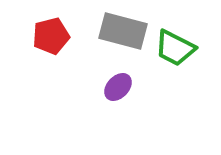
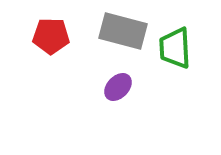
red pentagon: rotated 15 degrees clockwise
green trapezoid: rotated 60 degrees clockwise
